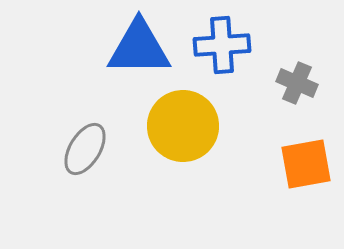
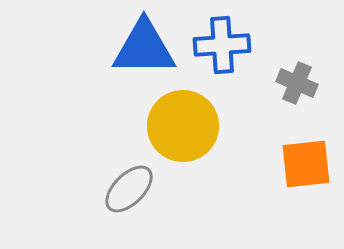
blue triangle: moved 5 px right
gray ellipse: moved 44 px right, 40 px down; rotated 14 degrees clockwise
orange square: rotated 4 degrees clockwise
